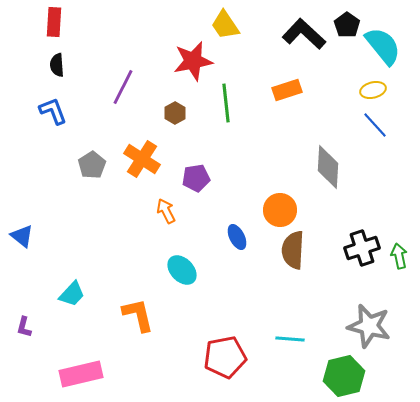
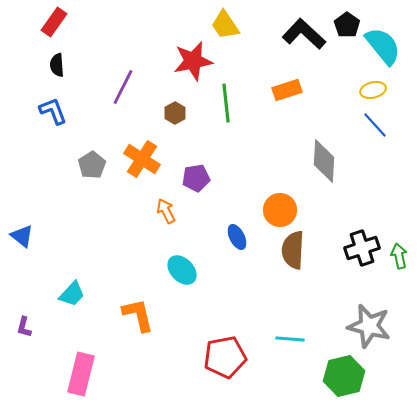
red rectangle: rotated 32 degrees clockwise
gray diamond: moved 4 px left, 6 px up
pink rectangle: rotated 63 degrees counterclockwise
